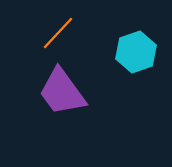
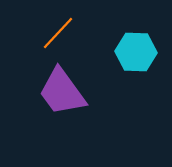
cyan hexagon: rotated 21 degrees clockwise
